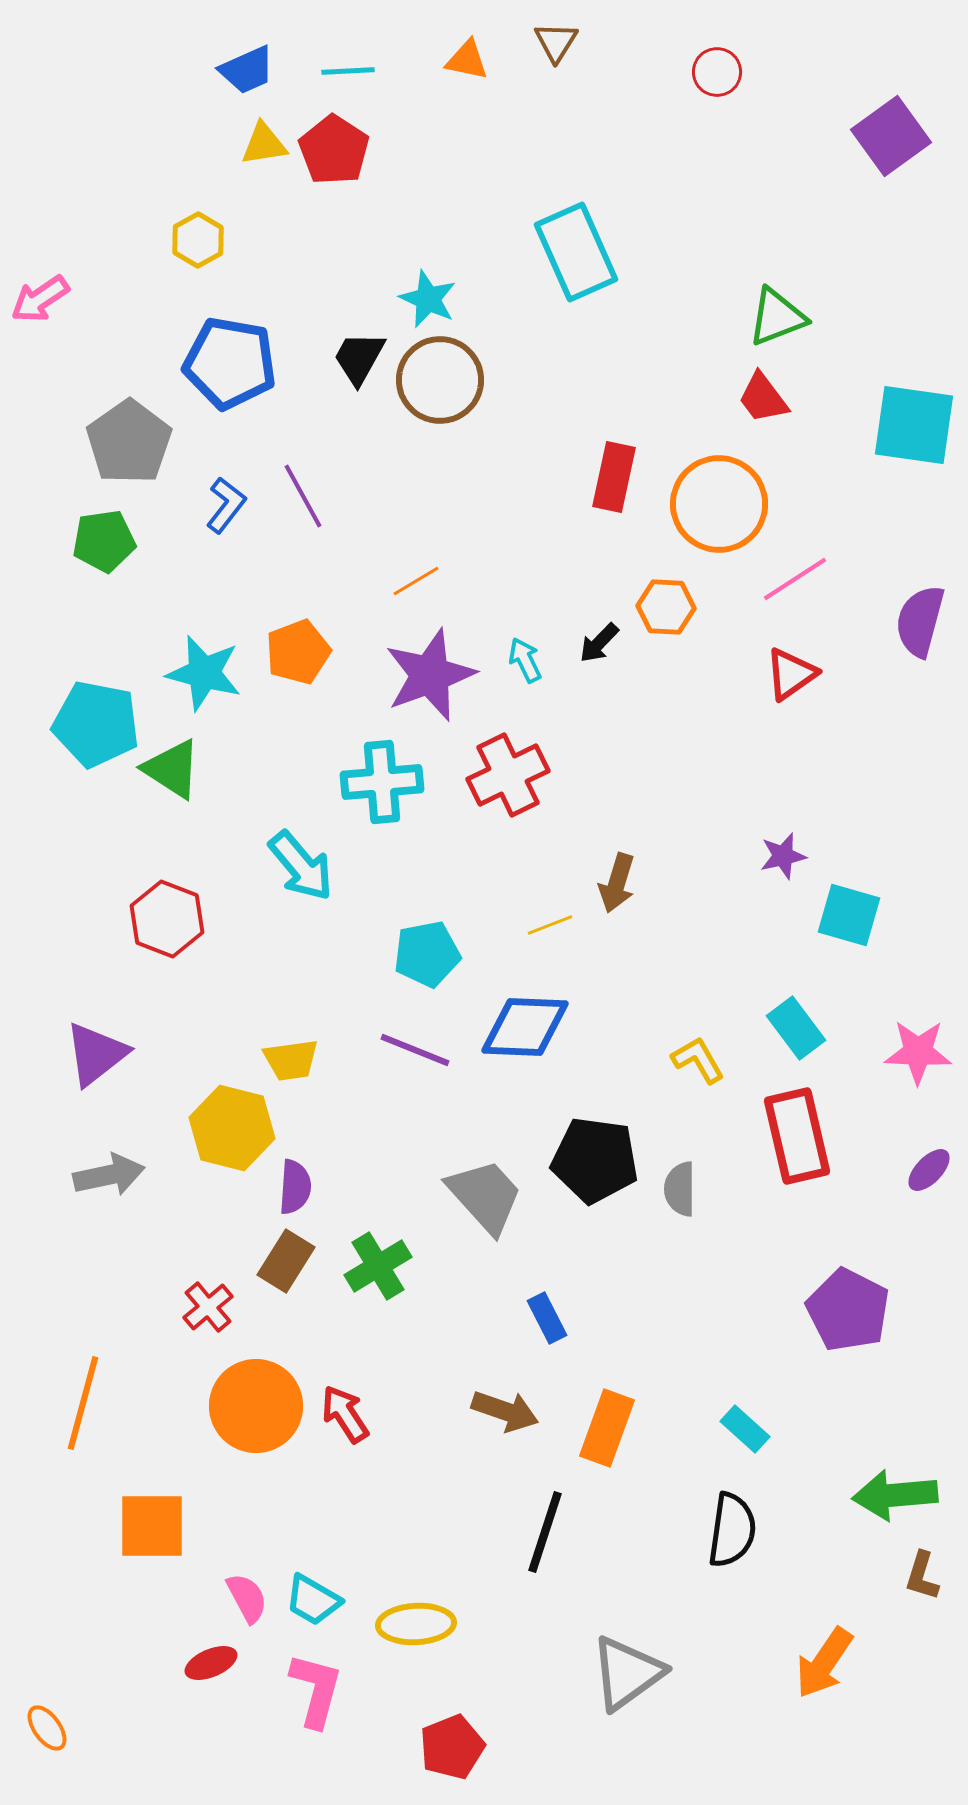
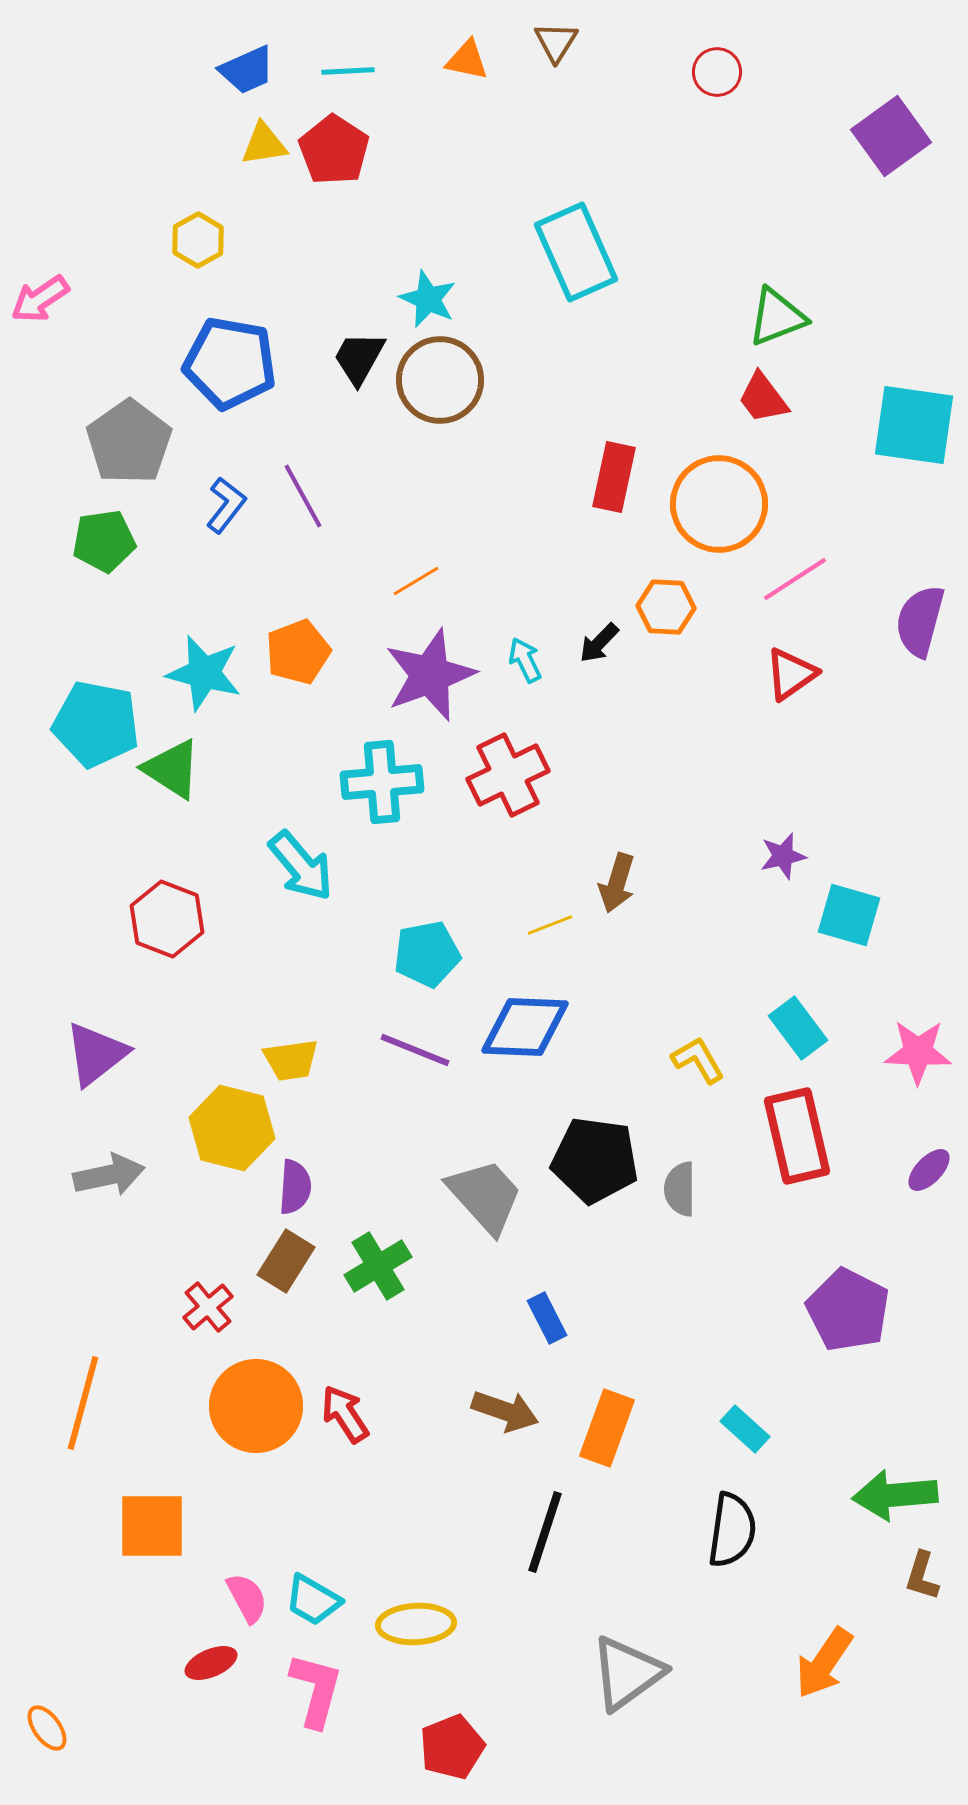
cyan rectangle at (796, 1028): moved 2 px right
